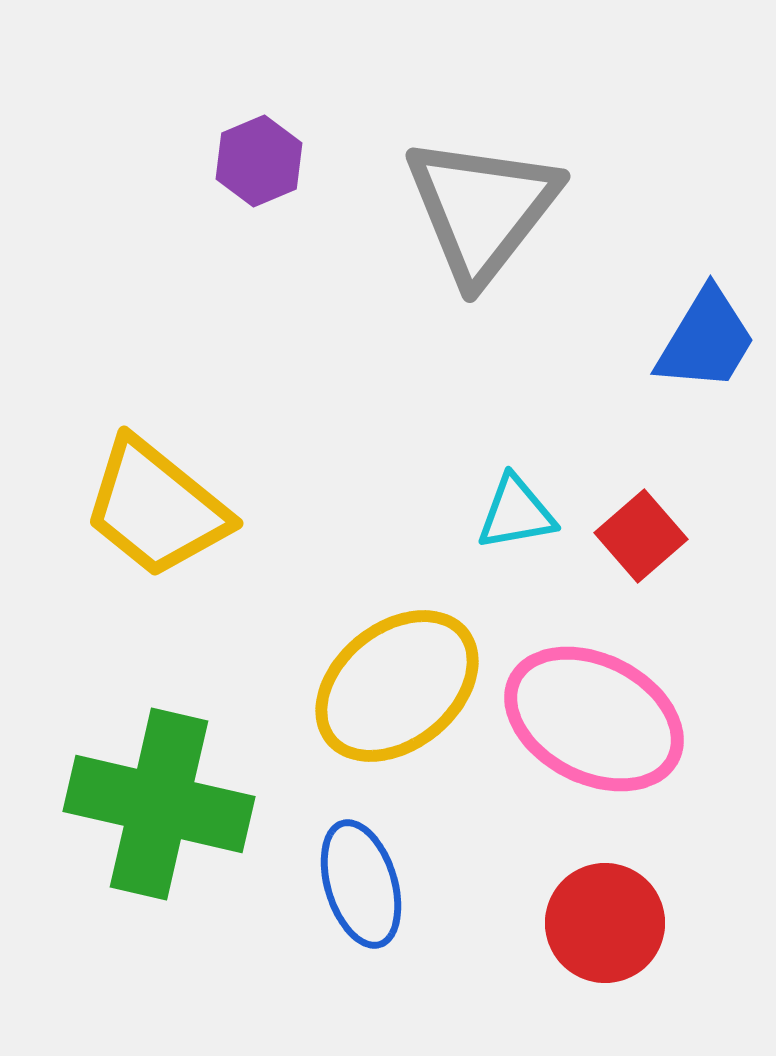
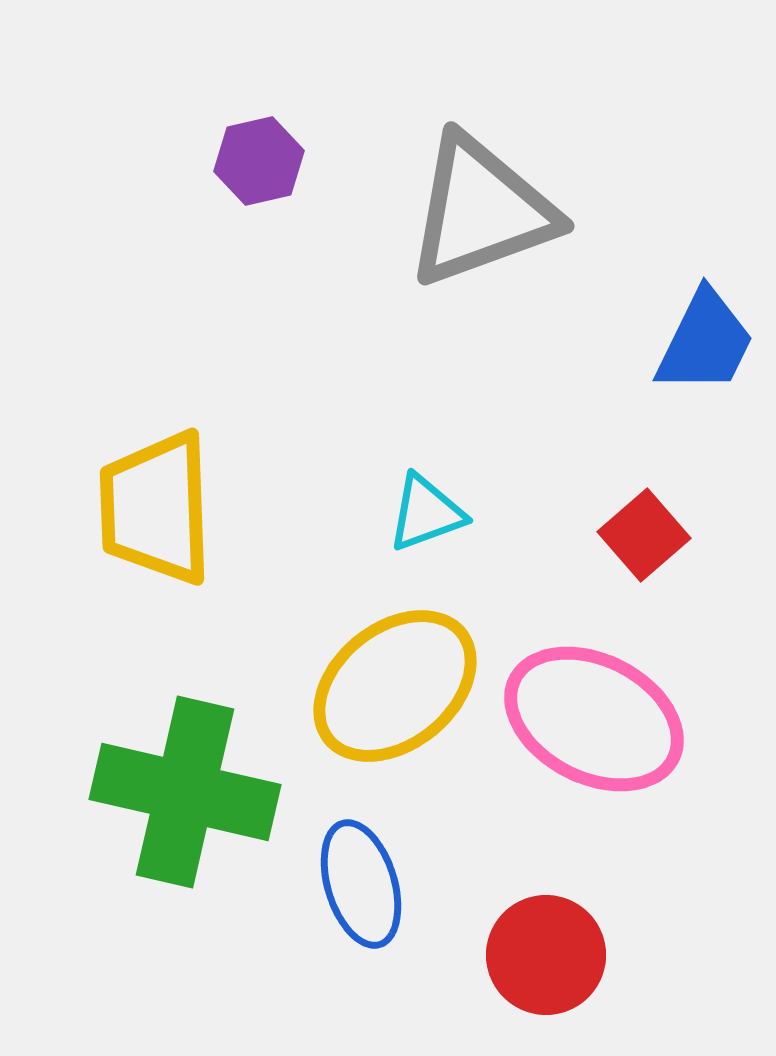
purple hexagon: rotated 10 degrees clockwise
gray triangle: moved 1 px left, 2 px down; rotated 32 degrees clockwise
blue trapezoid: moved 1 px left, 2 px down; rotated 5 degrees counterclockwise
yellow trapezoid: rotated 49 degrees clockwise
cyan triangle: moved 90 px left; rotated 10 degrees counterclockwise
red square: moved 3 px right, 1 px up
yellow ellipse: moved 2 px left
green cross: moved 26 px right, 12 px up
red circle: moved 59 px left, 32 px down
